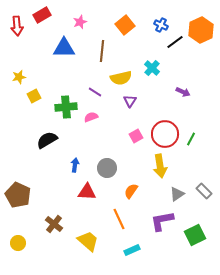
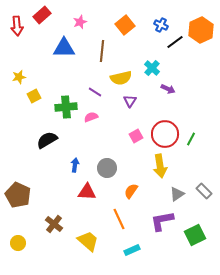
red rectangle: rotated 12 degrees counterclockwise
purple arrow: moved 15 px left, 3 px up
